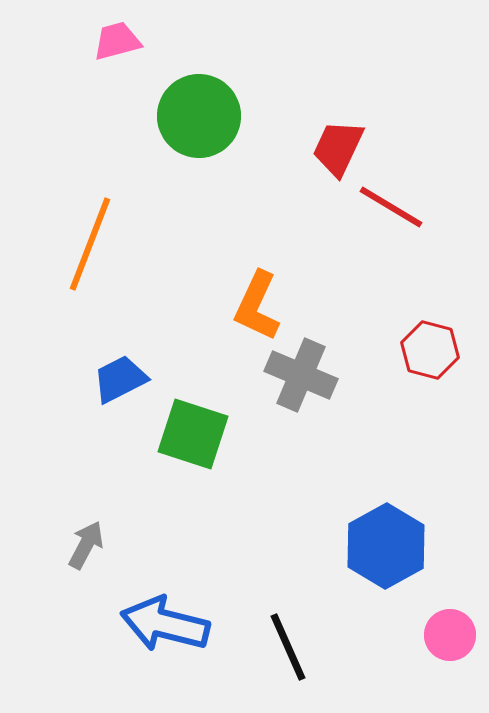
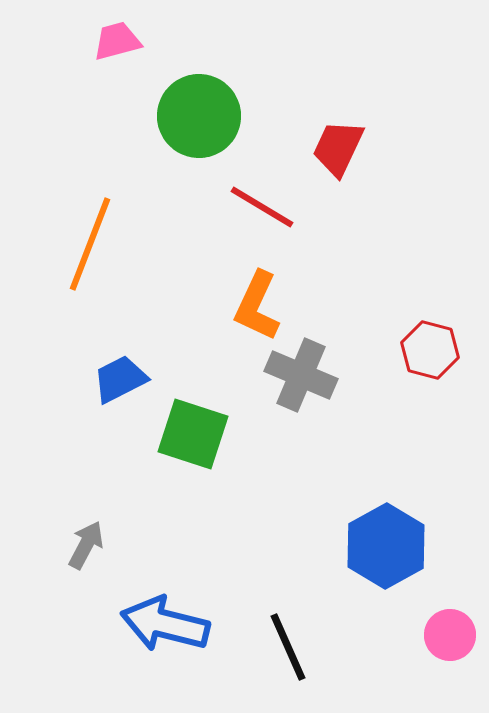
red line: moved 129 px left
